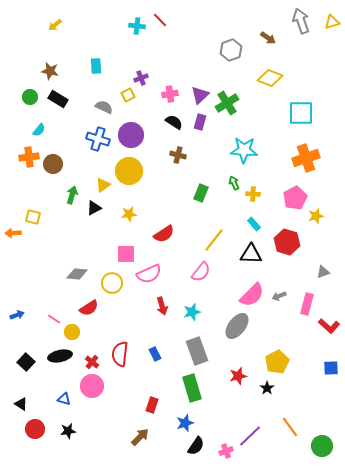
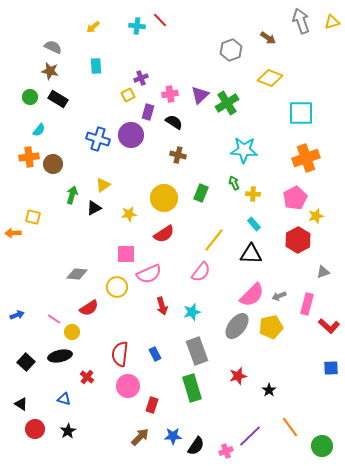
yellow arrow at (55, 25): moved 38 px right, 2 px down
gray semicircle at (104, 107): moved 51 px left, 60 px up
purple rectangle at (200, 122): moved 52 px left, 10 px up
yellow circle at (129, 171): moved 35 px right, 27 px down
red hexagon at (287, 242): moved 11 px right, 2 px up; rotated 15 degrees clockwise
yellow circle at (112, 283): moved 5 px right, 4 px down
red cross at (92, 362): moved 5 px left, 15 px down
yellow pentagon at (277, 362): moved 6 px left, 35 px up; rotated 15 degrees clockwise
pink circle at (92, 386): moved 36 px right
black star at (267, 388): moved 2 px right, 2 px down
blue star at (185, 423): moved 12 px left, 13 px down; rotated 18 degrees clockwise
black star at (68, 431): rotated 21 degrees counterclockwise
